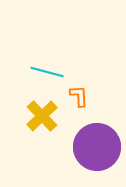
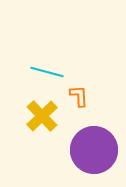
purple circle: moved 3 px left, 3 px down
